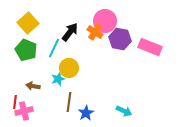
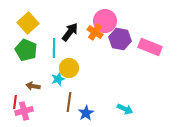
cyan line: rotated 24 degrees counterclockwise
cyan arrow: moved 1 px right, 2 px up
